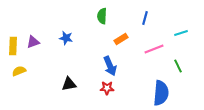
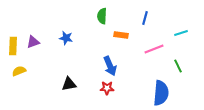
orange rectangle: moved 4 px up; rotated 40 degrees clockwise
